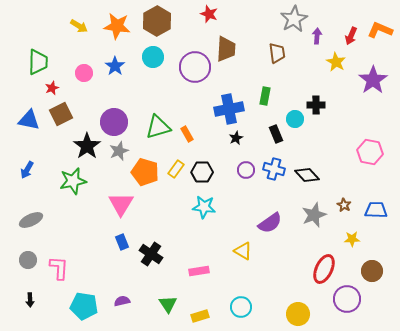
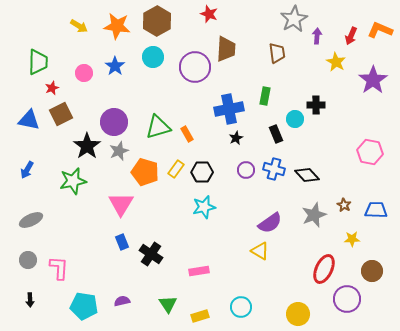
cyan star at (204, 207): rotated 20 degrees counterclockwise
yellow triangle at (243, 251): moved 17 px right
